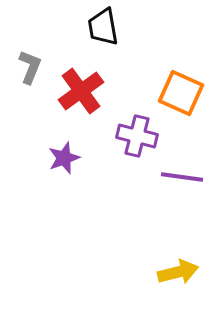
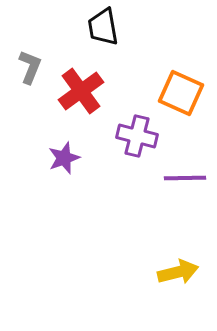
purple line: moved 3 px right, 1 px down; rotated 9 degrees counterclockwise
